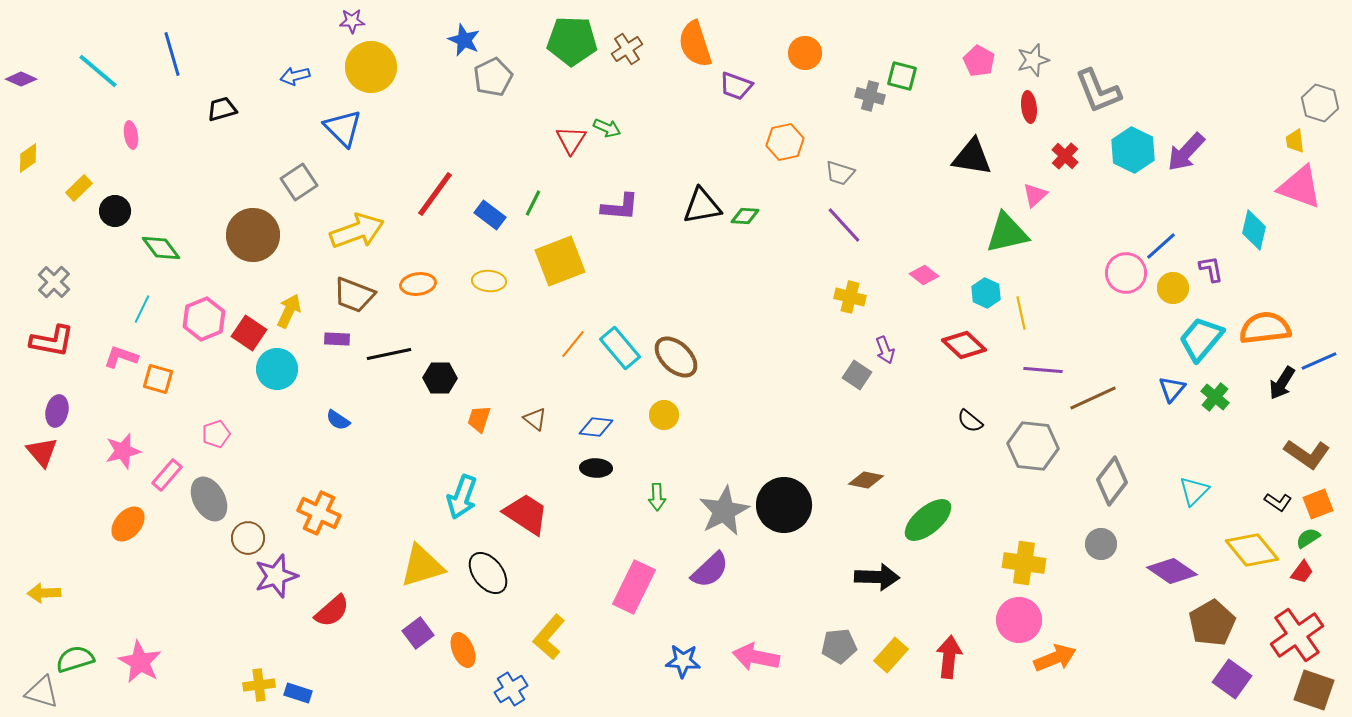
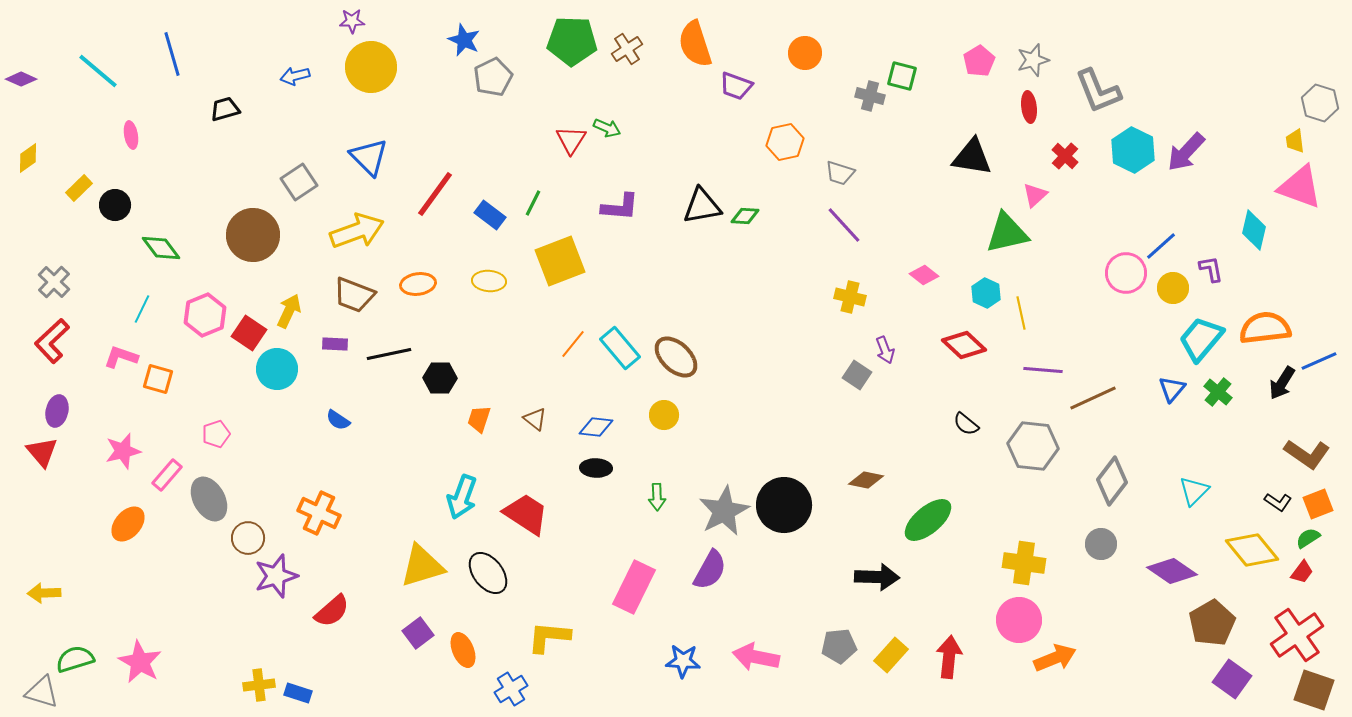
pink pentagon at (979, 61): rotated 12 degrees clockwise
black trapezoid at (222, 109): moved 3 px right
blue triangle at (343, 128): moved 26 px right, 29 px down
black circle at (115, 211): moved 6 px up
pink hexagon at (204, 319): moved 1 px right, 4 px up
purple rectangle at (337, 339): moved 2 px left, 5 px down
red L-shape at (52, 341): rotated 126 degrees clockwise
green cross at (1215, 397): moved 3 px right, 5 px up
black semicircle at (970, 421): moved 4 px left, 3 px down
purple semicircle at (710, 570): rotated 18 degrees counterclockwise
yellow L-shape at (549, 637): rotated 54 degrees clockwise
